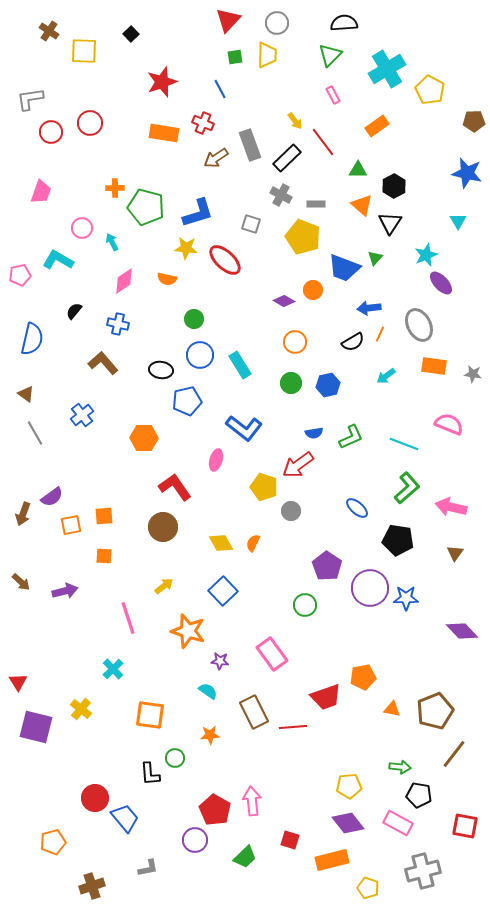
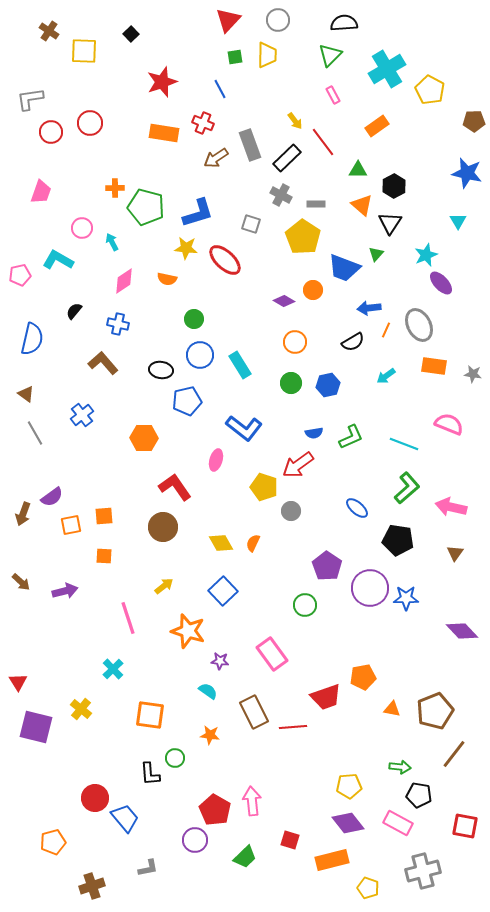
gray circle at (277, 23): moved 1 px right, 3 px up
yellow pentagon at (303, 237): rotated 12 degrees clockwise
green triangle at (375, 258): moved 1 px right, 4 px up
orange line at (380, 334): moved 6 px right, 4 px up
orange star at (210, 735): rotated 12 degrees clockwise
